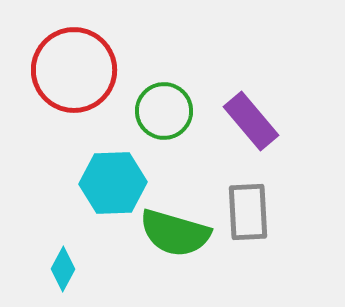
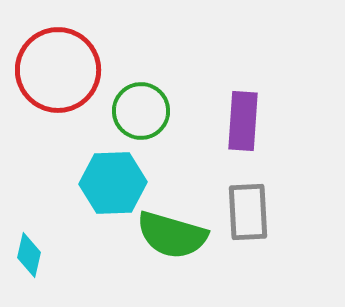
red circle: moved 16 px left
green circle: moved 23 px left
purple rectangle: moved 8 px left; rotated 44 degrees clockwise
green semicircle: moved 3 px left, 2 px down
cyan diamond: moved 34 px left, 14 px up; rotated 15 degrees counterclockwise
